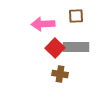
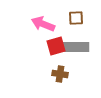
brown square: moved 2 px down
pink arrow: rotated 25 degrees clockwise
red square: moved 1 px right, 2 px up; rotated 30 degrees clockwise
